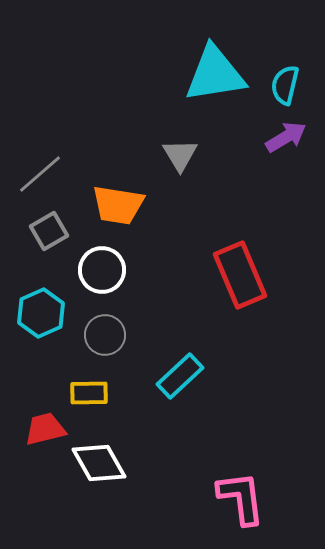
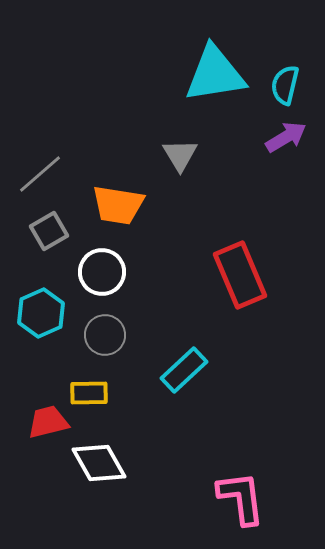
white circle: moved 2 px down
cyan rectangle: moved 4 px right, 6 px up
red trapezoid: moved 3 px right, 7 px up
